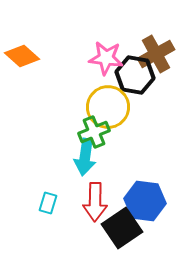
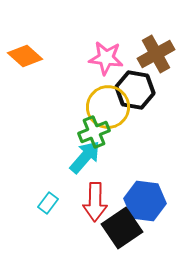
orange diamond: moved 3 px right
black hexagon: moved 15 px down
cyan arrow: rotated 147 degrees counterclockwise
cyan rectangle: rotated 20 degrees clockwise
